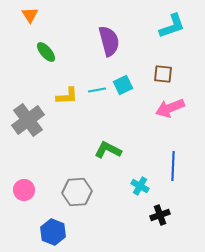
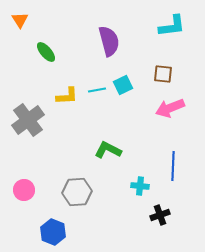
orange triangle: moved 10 px left, 5 px down
cyan L-shape: rotated 12 degrees clockwise
cyan cross: rotated 24 degrees counterclockwise
